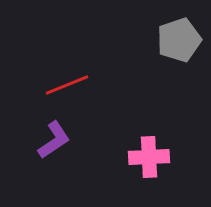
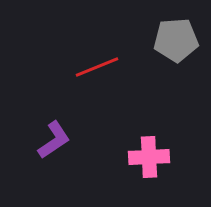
gray pentagon: moved 3 px left; rotated 15 degrees clockwise
red line: moved 30 px right, 18 px up
